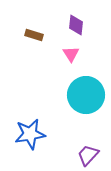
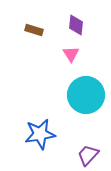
brown rectangle: moved 5 px up
blue star: moved 10 px right
